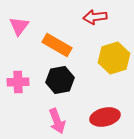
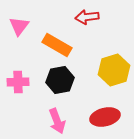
red arrow: moved 8 px left
yellow hexagon: moved 12 px down
